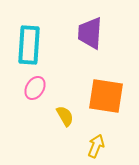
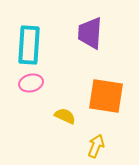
pink ellipse: moved 4 px left, 5 px up; rotated 45 degrees clockwise
yellow semicircle: rotated 35 degrees counterclockwise
